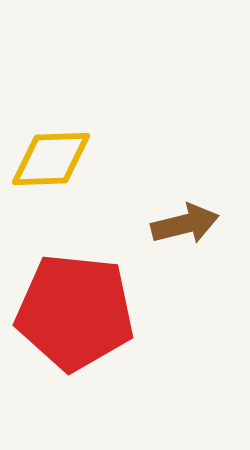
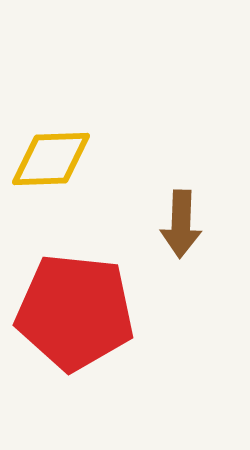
brown arrow: moved 4 px left; rotated 106 degrees clockwise
